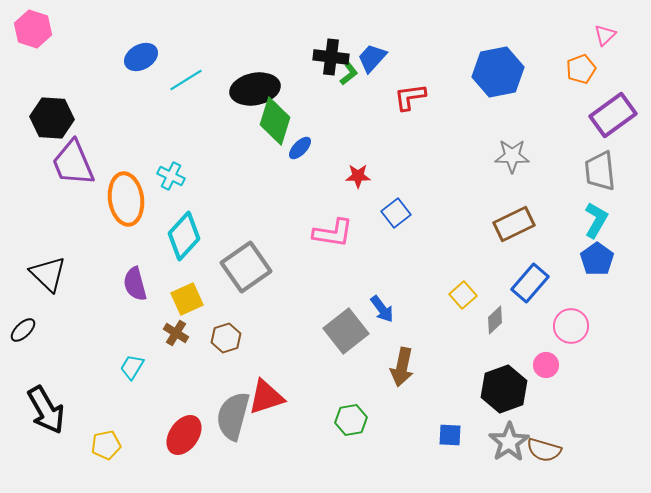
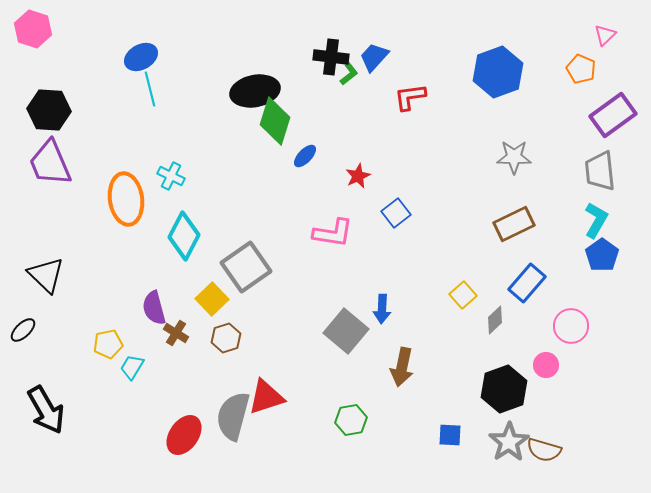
blue trapezoid at (372, 58): moved 2 px right, 1 px up
orange pentagon at (581, 69): rotated 28 degrees counterclockwise
blue hexagon at (498, 72): rotated 9 degrees counterclockwise
cyan line at (186, 80): moved 36 px left, 9 px down; rotated 72 degrees counterclockwise
black ellipse at (255, 89): moved 2 px down
black hexagon at (52, 118): moved 3 px left, 8 px up
blue ellipse at (300, 148): moved 5 px right, 8 px down
gray star at (512, 156): moved 2 px right, 1 px down
purple trapezoid at (73, 163): moved 23 px left
red star at (358, 176): rotated 25 degrees counterclockwise
cyan diamond at (184, 236): rotated 15 degrees counterclockwise
blue pentagon at (597, 259): moved 5 px right, 4 px up
black triangle at (48, 274): moved 2 px left, 1 px down
blue rectangle at (530, 283): moved 3 px left
purple semicircle at (135, 284): moved 19 px right, 24 px down
yellow square at (187, 299): moved 25 px right; rotated 20 degrees counterclockwise
blue arrow at (382, 309): rotated 40 degrees clockwise
gray square at (346, 331): rotated 12 degrees counterclockwise
yellow pentagon at (106, 445): moved 2 px right, 101 px up
